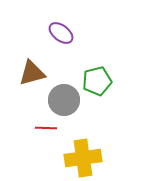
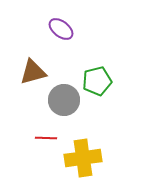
purple ellipse: moved 4 px up
brown triangle: moved 1 px right, 1 px up
red line: moved 10 px down
